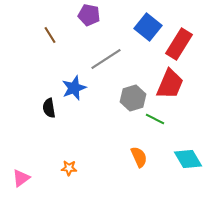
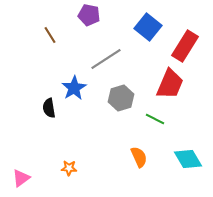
red rectangle: moved 6 px right, 2 px down
blue star: rotated 10 degrees counterclockwise
gray hexagon: moved 12 px left
